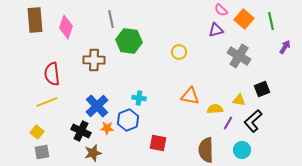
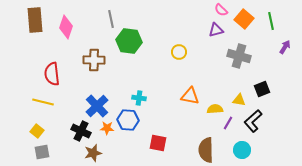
gray cross: rotated 15 degrees counterclockwise
yellow line: moved 4 px left; rotated 35 degrees clockwise
blue hexagon: rotated 25 degrees clockwise
yellow square: moved 1 px up
